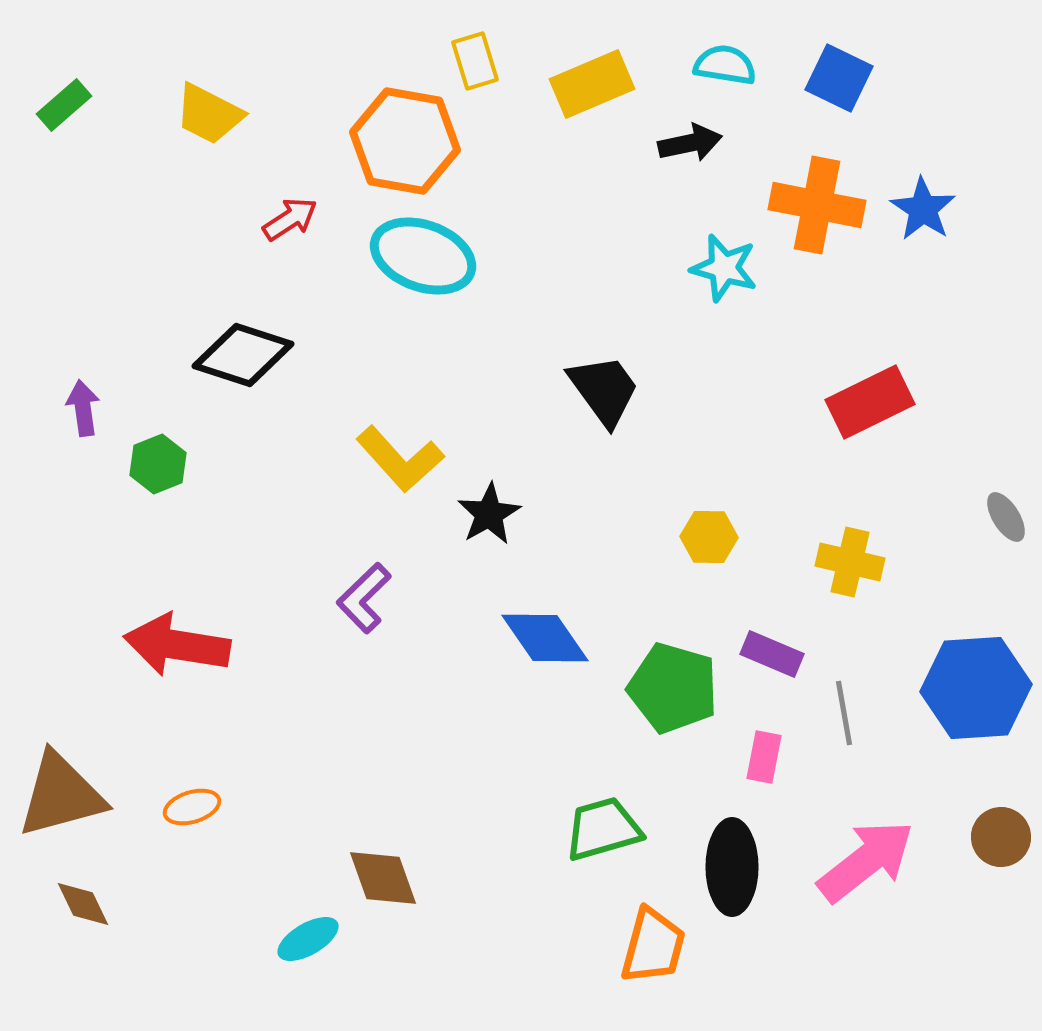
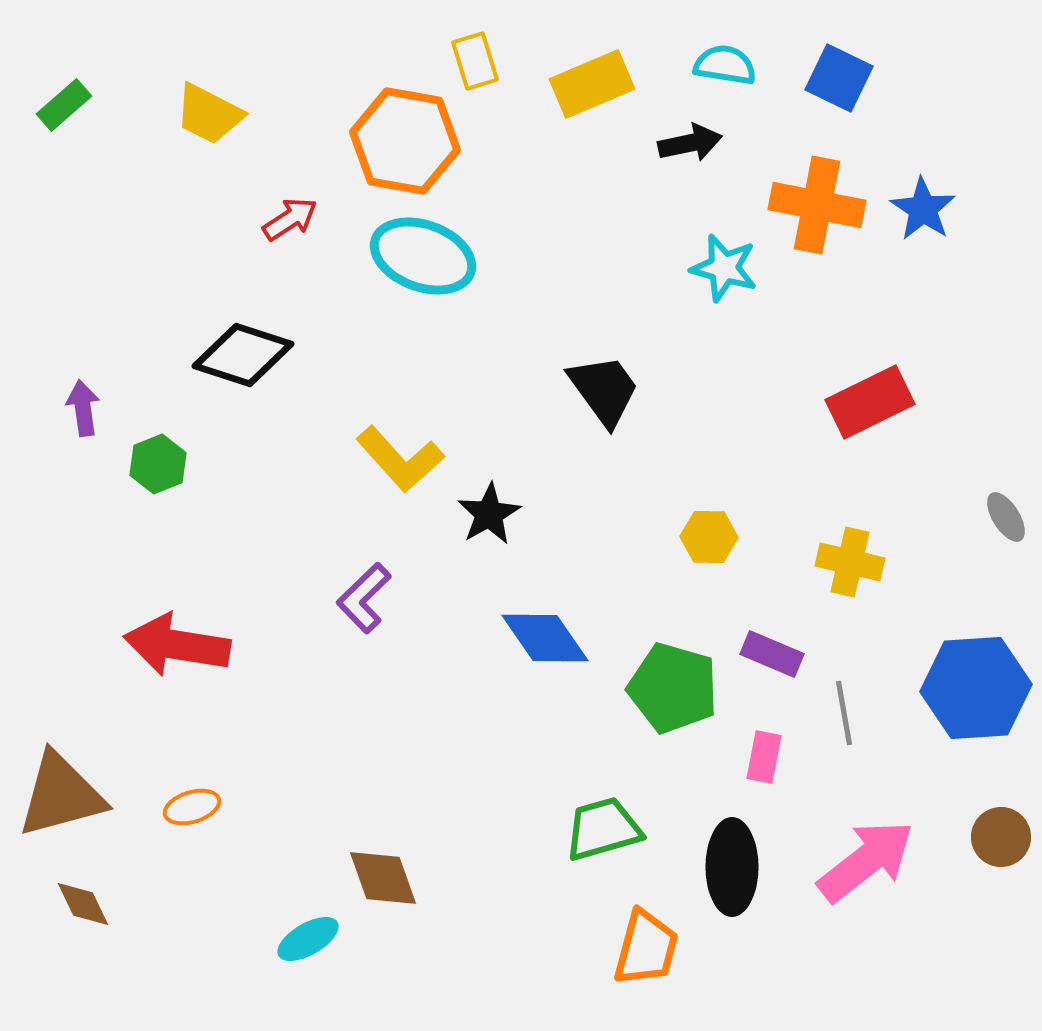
orange trapezoid at (653, 946): moved 7 px left, 2 px down
